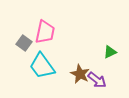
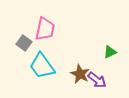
pink trapezoid: moved 3 px up
